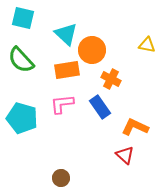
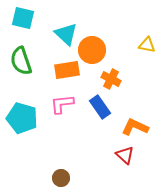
green semicircle: moved 1 px down; rotated 24 degrees clockwise
